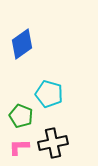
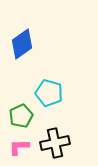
cyan pentagon: moved 1 px up
green pentagon: rotated 25 degrees clockwise
black cross: moved 2 px right
